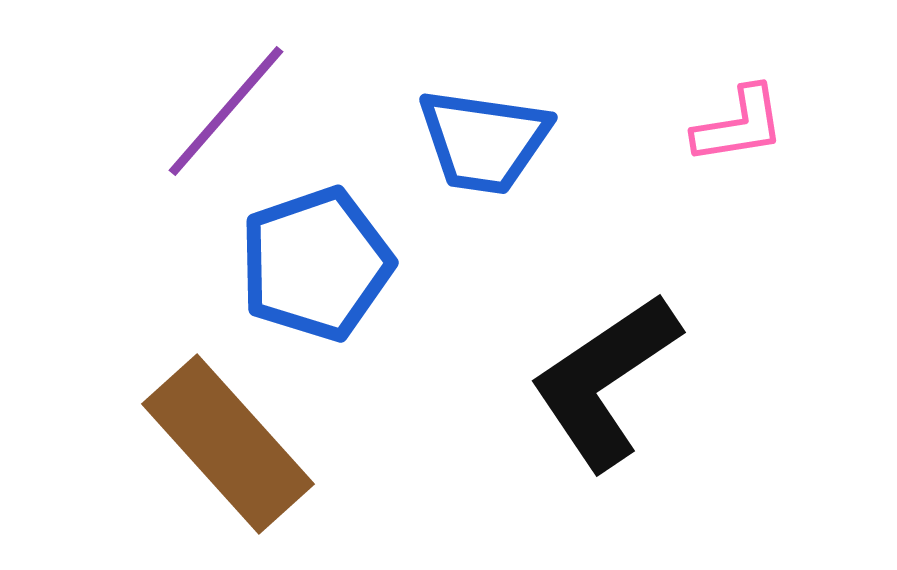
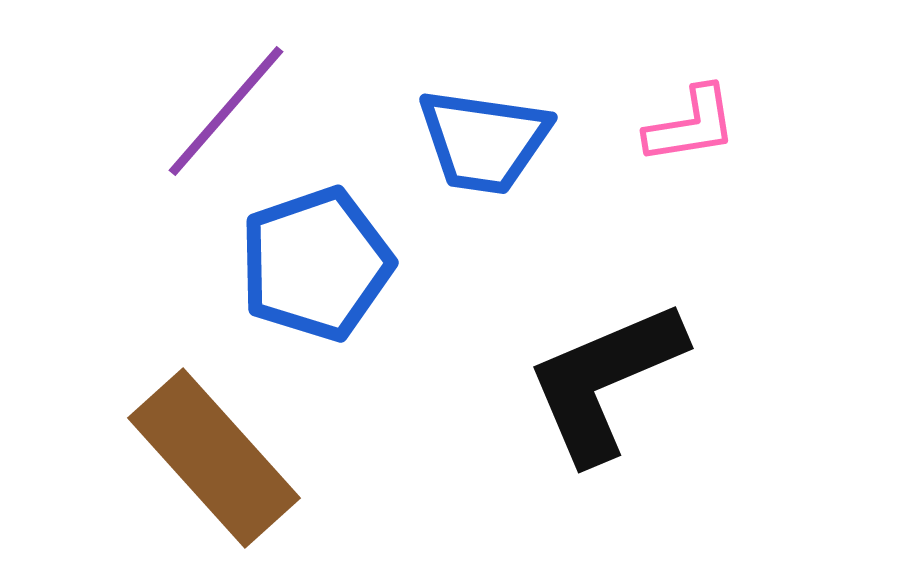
pink L-shape: moved 48 px left
black L-shape: rotated 11 degrees clockwise
brown rectangle: moved 14 px left, 14 px down
